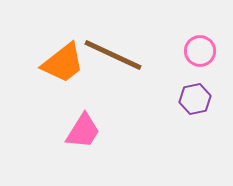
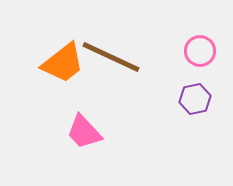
brown line: moved 2 px left, 2 px down
pink trapezoid: moved 1 px right, 1 px down; rotated 105 degrees clockwise
